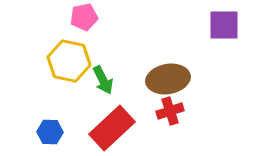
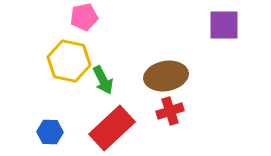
brown ellipse: moved 2 px left, 3 px up
